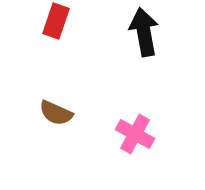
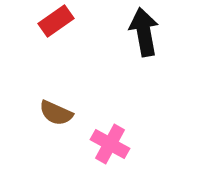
red rectangle: rotated 36 degrees clockwise
pink cross: moved 25 px left, 10 px down
